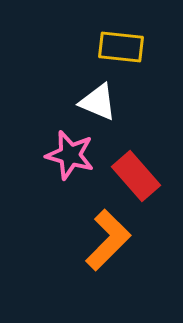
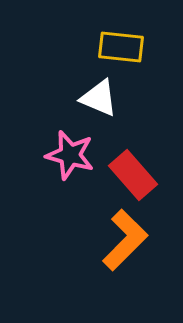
white triangle: moved 1 px right, 4 px up
red rectangle: moved 3 px left, 1 px up
orange L-shape: moved 17 px right
